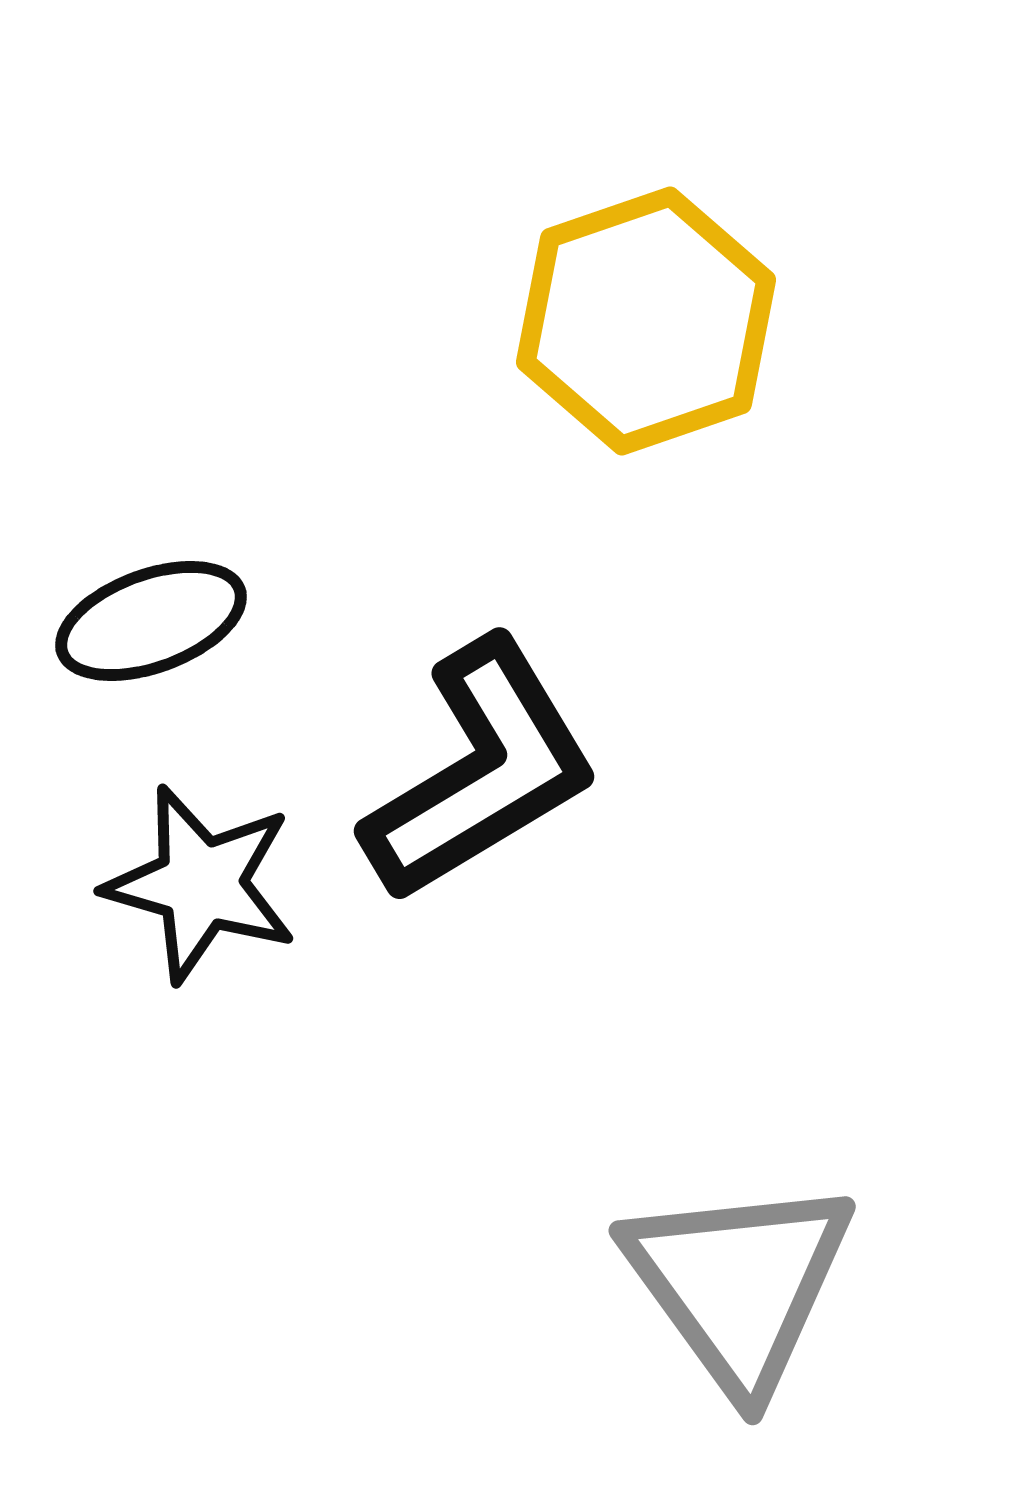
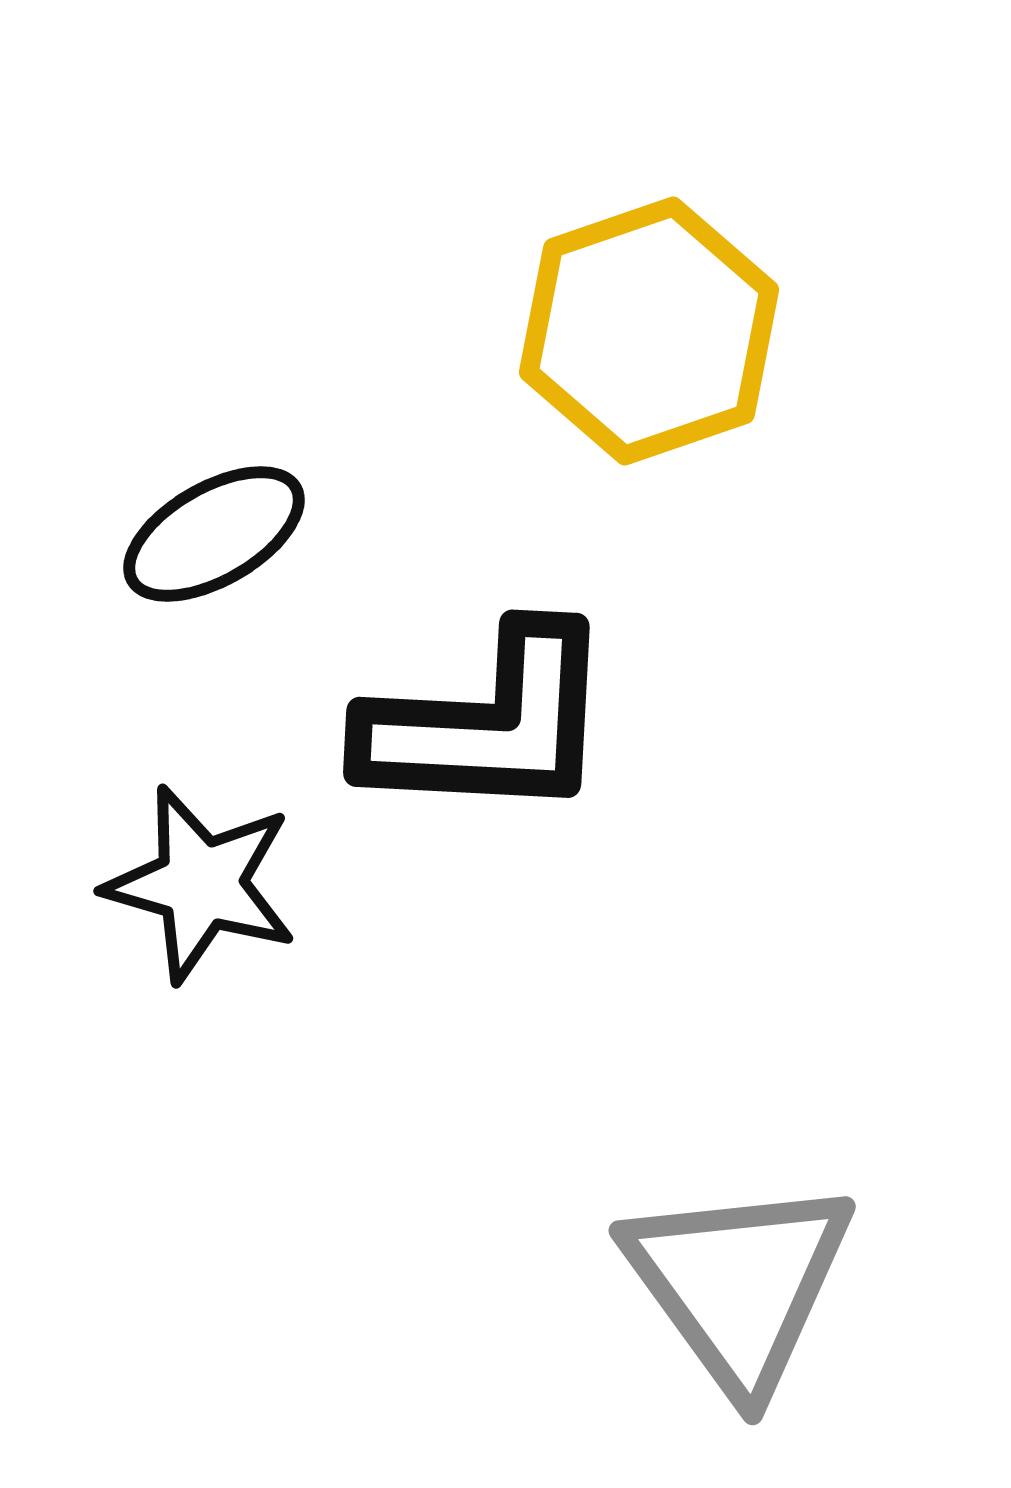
yellow hexagon: moved 3 px right, 10 px down
black ellipse: moved 63 px right, 87 px up; rotated 10 degrees counterclockwise
black L-shape: moved 7 px right, 47 px up; rotated 34 degrees clockwise
